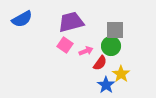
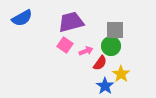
blue semicircle: moved 1 px up
blue star: moved 1 px left, 1 px down
